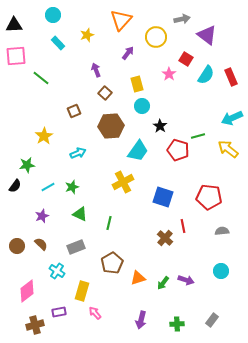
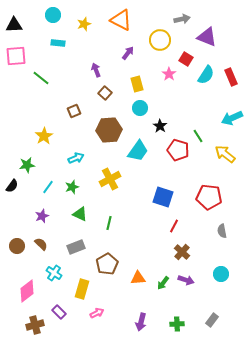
orange triangle at (121, 20): rotated 45 degrees counterclockwise
yellow star at (87, 35): moved 3 px left, 11 px up
purple triangle at (207, 35): moved 2 px down; rotated 15 degrees counterclockwise
yellow circle at (156, 37): moved 4 px right, 3 px down
cyan rectangle at (58, 43): rotated 40 degrees counterclockwise
cyan circle at (142, 106): moved 2 px left, 2 px down
brown hexagon at (111, 126): moved 2 px left, 4 px down
green line at (198, 136): rotated 72 degrees clockwise
yellow arrow at (228, 149): moved 3 px left, 5 px down
cyan arrow at (78, 153): moved 2 px left, 5 px down
yellow cross at (123, 182): moved 13 px left, 3 px up
black semicircle at (15, 186): moved 3 px left
cyan line at (48, 187): rotated 24 degrees counterclockwise
red line at (183, 226): moved 9 px left; rotated 40 degrees clockwise
gray semicircle at (222, 231): rotated 96 degrees counterclockwise
brown cross at (165, 238): moved 17 px right, 14 px down
brown pentagon at (112, 263): moved 5 px left, 1 px down
cyan cross at (57, 271): moved 3 px left, 2 px down
cyan circle at (221, 271): moved 3 px down
orange triangle at (138, 278): rotated 14 degrees clockwise
yellow rectangle at (82, 291): moved 2 px up
purple rectangle at (59, 312): rotated 56 degrees clockwise
pink arrow at (95, 313): moved 2 px right; rotated 104 degrees clockwise
purple arrow at (141, 320): moved 2 px down
